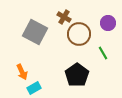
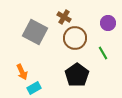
brown circle: moved 4 px left, 4 px down
